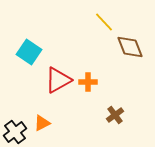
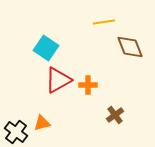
yellow line: rotated 55 degrees counterclockwise
cyan square: moved 17 px right, 4 px up
orange cross: moved 3 px down
orange triangle: rotated 12 degrees clockwise
black cross: moved 1 px right; rotated 15 degrees counterclockwise
